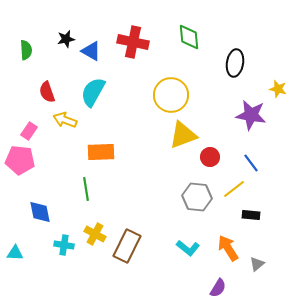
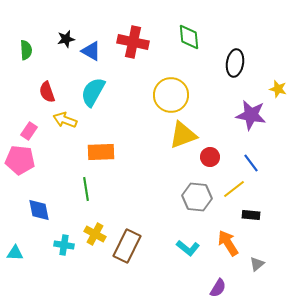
blue diamond: moved 1 px left, 2 px up
orange arrow: moved 5 px up
